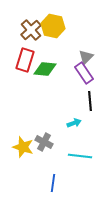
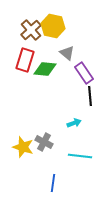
gray triangle: moved 19 px left, 4 px up; rotated 35 degrees counterclockwise
black line: moved 5 px up
